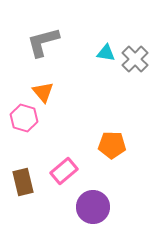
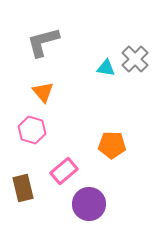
cyan triangle: moved 15 px down
pink hexagon: moved 8 px right, 12 px down
brown rectangle: moved 6 px down
purple circle: moved 4 px left, 3 px up
